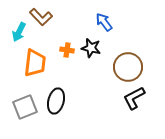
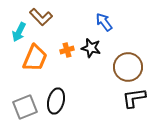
orange cross: rotated 24 degrees counterclockwise
orange trapezoid: moved 5 px up; rotated 16 degrees clockwise
black L-shape: rotated 20 degrees clockwise
